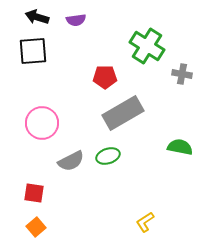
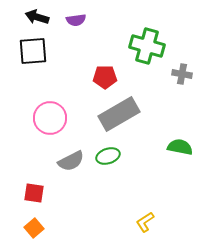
green cross: rotated 16 degrees counterclockwise
gray rectangle: moved 4 px left, 1 px down
pink circle: moved 8 px right, 5 px up
orange square: moved 2 px left, 1 px down
